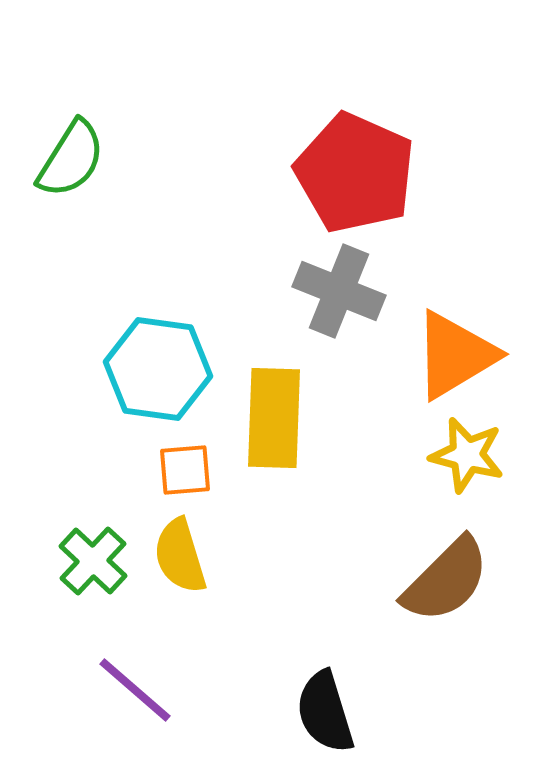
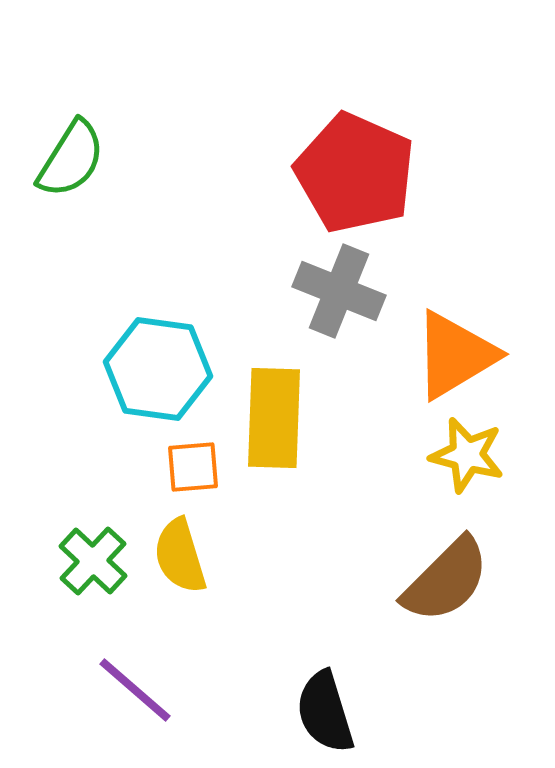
orange square: moved 8 px right, 3 px up
